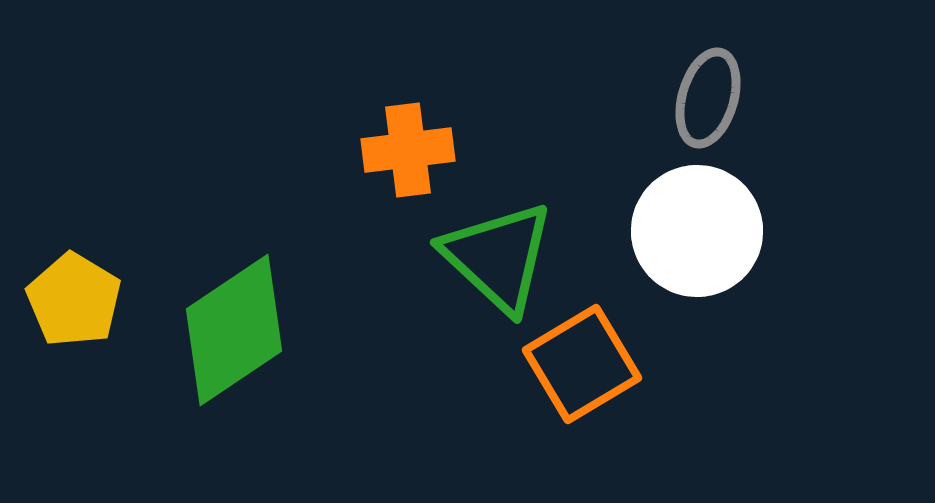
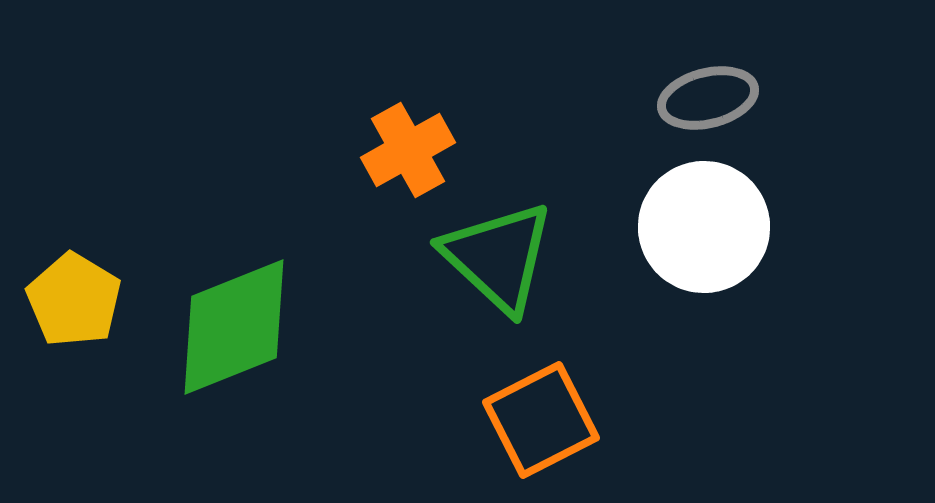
gray ellipse: rotated 60 degrees clockwise
orange cross: rotated 22 degrees counterclockwise
white circle: moved 7 px right, 4 px up
green diamond: moved 3 px up; rotated 12 degrees clockwise
orange square: moved 41 px left, 56 px down; rotated 4 degrees clockwise
